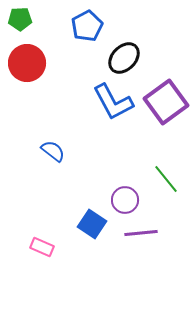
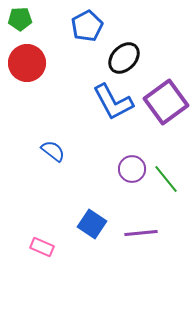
purple circle: moved 7 px right, 31 px up
